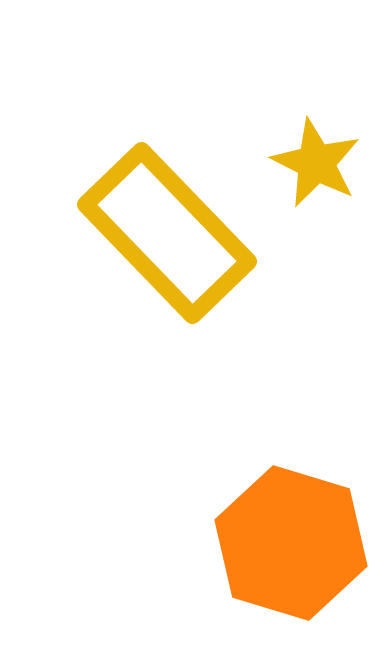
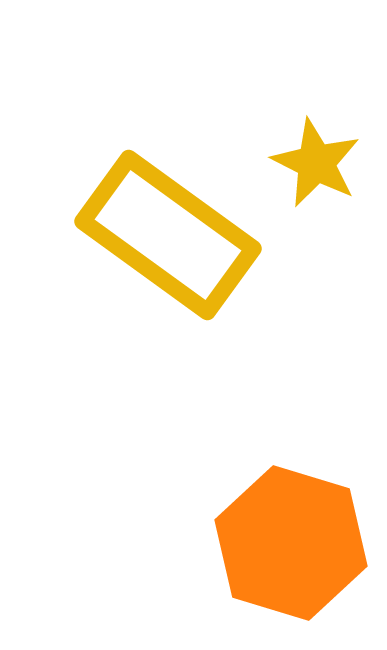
yellow rectangle: moved 1 px right, 2 px down; rotated 10 degrees counterclockwise
